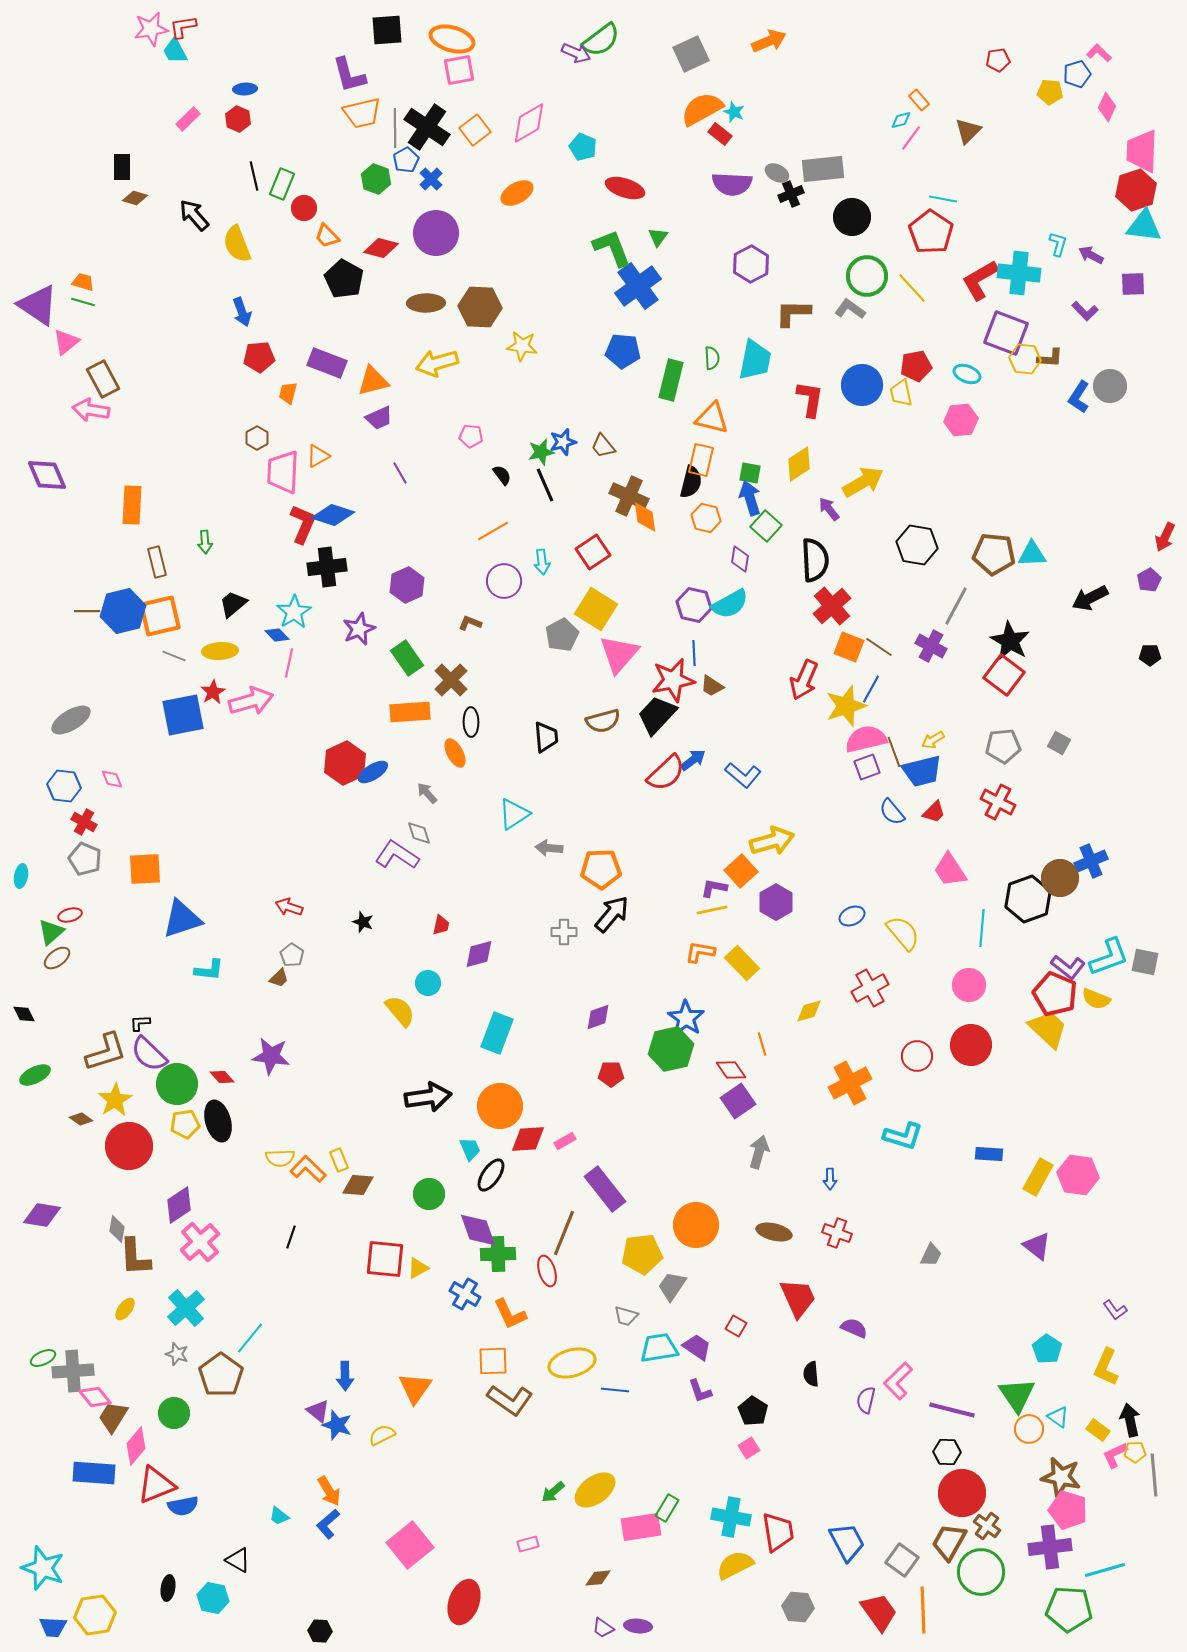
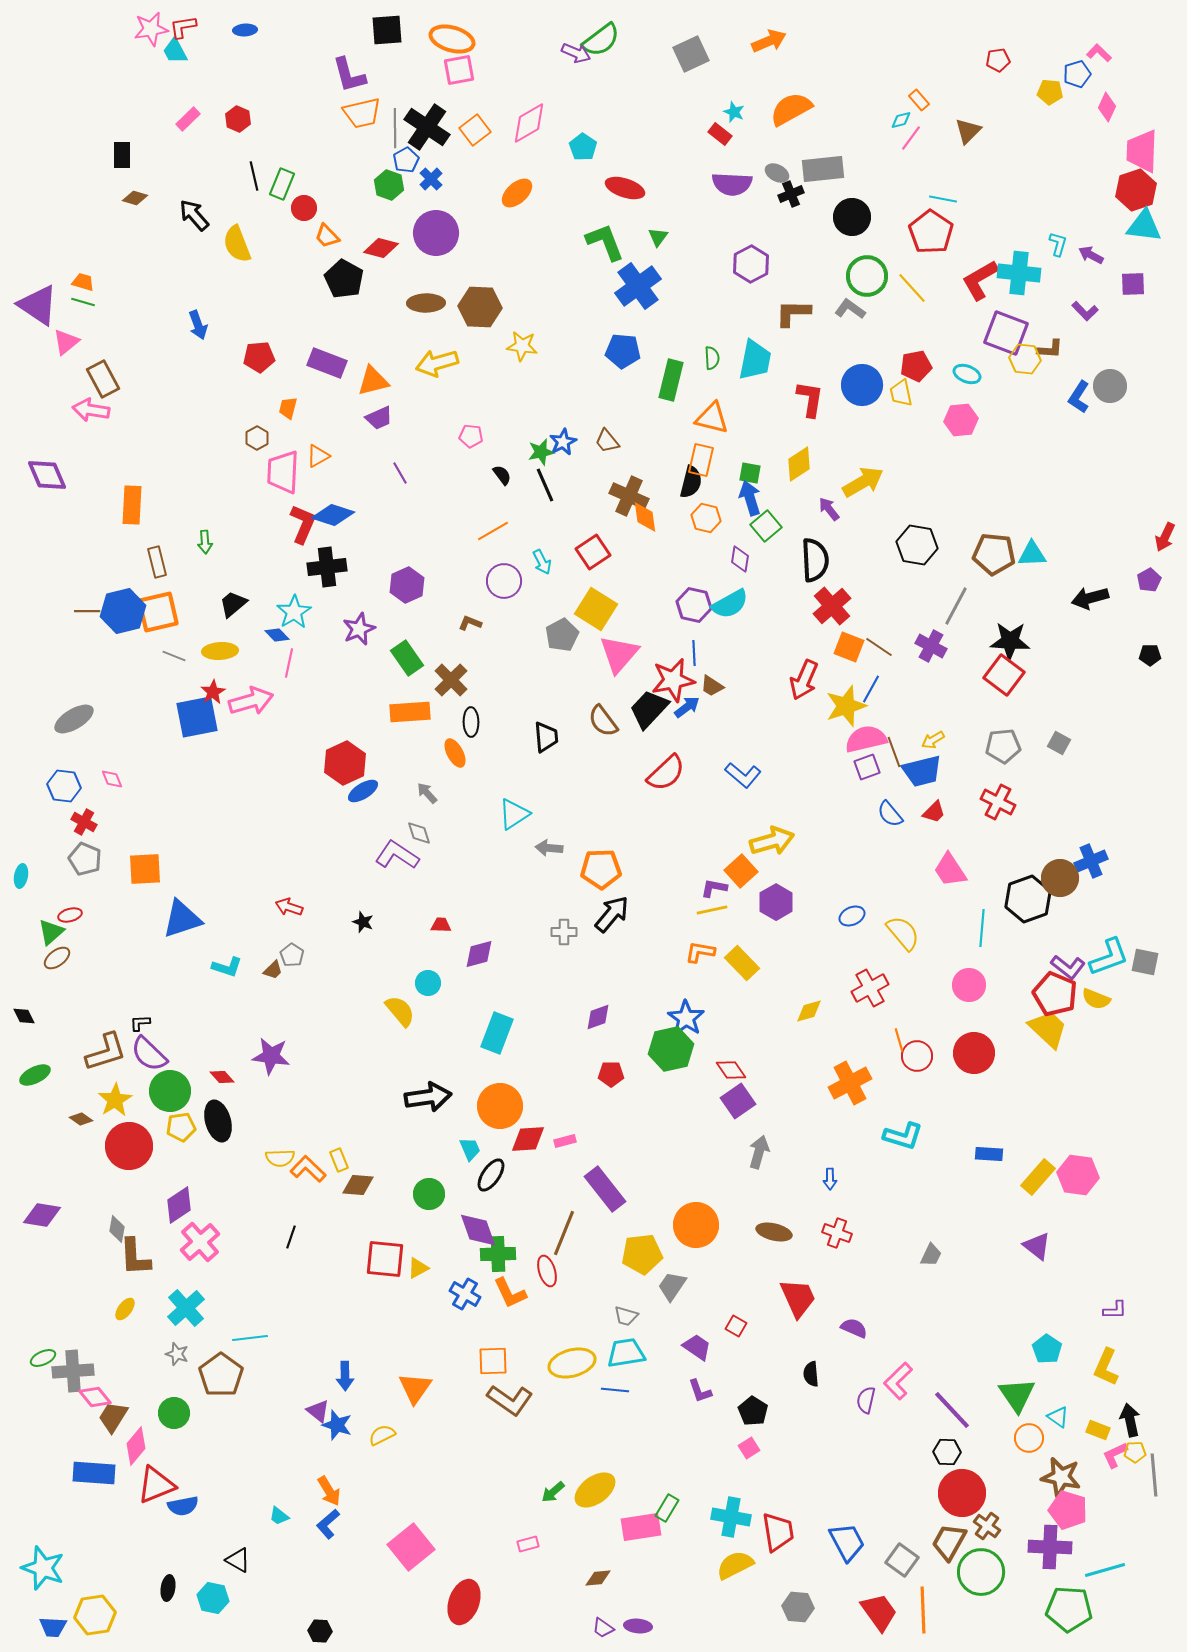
blue ellipse at (245, 89): moved 59 px up
orange semicircle at (702, 109): moved 89 px right
cyan pentagon at (583, 147): rotated 12 degrees clockwise
black rectangle at (122, 167): moved 12 px up
green hexagon at (376, 179): moved 13 px right, 6 px down
orange ellipse at (517, 193): rotated 12 degrees counterclockwise
green L-shape at (612, 248): moved 7 px left, 6 px up
blue arrow at (242, 312): moved 44 px left, 13 px down
brown L-shape at (1050, 358): moved 9 px up
orange trapezoid at (288, 393): moved 15 px down
blue star at (563, 442): rotated 12 degrees counterclockwise
brown trapezoid at (603, 446): moved 4 px right, 5 px up
green square at (766, 526): rotated 8 degrees clockwise
cyan arrow at (542, 562): rotated 20 degrees counterclockwise
black arrow at (1090, 598): rotated 12 degrees clockwise
orange square at (160, 616): moved 2 px left, 4 px up
black star at (1010, 641): rotated 27 degrees counterclockwise
blue square at (183, 715): moved 14 px right, 2 px down
black trapezoid at (657, 715): moved 8 px left, 6 px up
gray ellipse at (71, 720): moved 3 px right, 1 px up
brown semicircle at (603, 721): rotated 68 degrees clockwise
blue arrow at (693, 760): moved 6 px left, 53 px up
blue ellipse at (373, 772): moved 10 px left, 19 px down
blue semicircle at (892, 812): moved 2 px left, 2 px down
red trapezoid at (441, 925): rotated 100 degrees counterclockwise
cyan L-shape at (209, 970): moved 18 px right, 3 px up; rotated 12 degrees clockwise
brown trapezoid at (279, 978): moved 6 px left, 8 px up
black diamond at (24, 1014): moved 2 px down
orange line at (762, 1044): moved 137 px right, 4 px up
red circle at (971, 1045): moved 3 px right, 8 px down
green circle at (177, 1084): moved 7 px left, 7 px down
yellow pentagon at (185, 1124): moved 4 px left, 3 px down
pink rectangle at (565, 1141): rotated 15 degrees clockwise
yellow rectangle at (1038, 1177): rotated 12 degrees clockwise
purple L-shape at (1115, 1310): rotated 55 degrees counterclockwise
orange L-shape at (510, 1314): moved 21 px up
cyan line at (250, 1338): rotated 44 degrees clockwise
cyan trapezoid at (659, 1348): moved 33 px left, 5 px down
purple line at (952, 1410): rotated 33 degrees clockwise
orange circle at (1029, 1429): moved 9 px down
yellow rectangle at (1098, 1430): rotated 15 degrees counterclockwise
pink square at (410, 1545): moved 1 px right, 2 px down
purple cross at (1050, 1547): rotated 9 degrees clockwise
